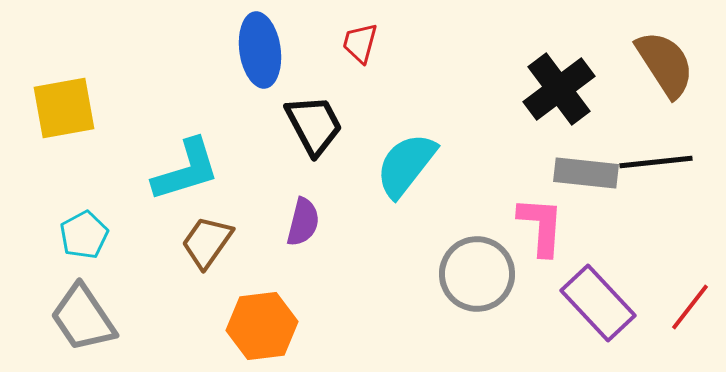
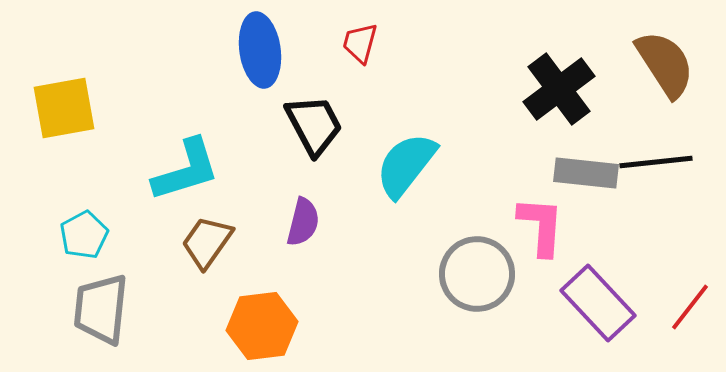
gray trapezoid: moved 18 px right, 9 px up; rotated 40 degrees clockwise
